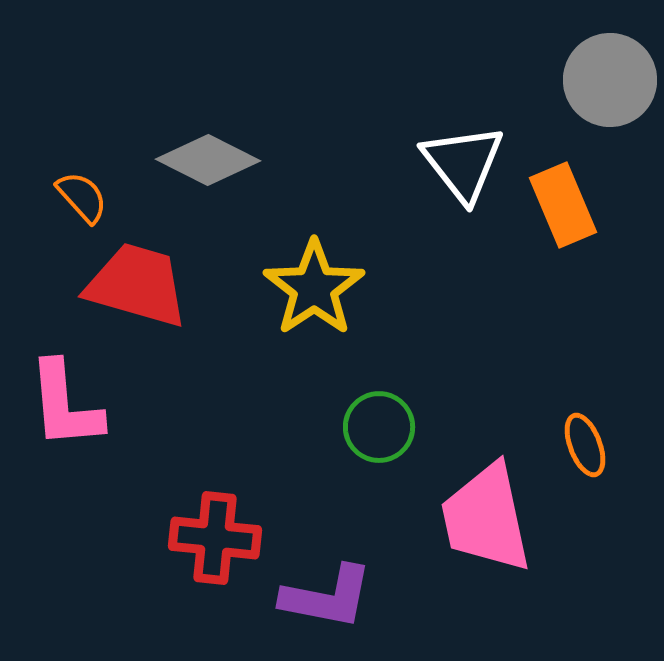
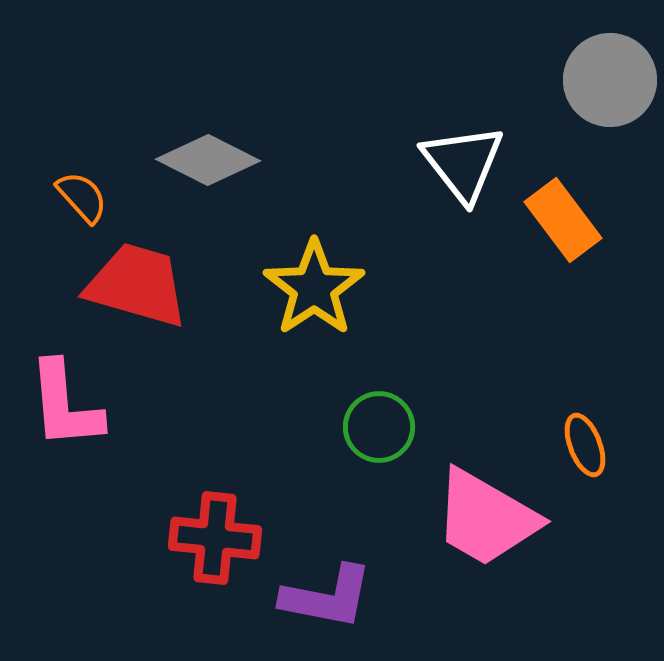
orange rectangle: moved 15 px down; rotated 14 degrees counterclockwise
pink trapezoid: rotated 48 degrees counterclockwise
